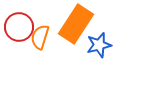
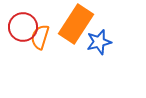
red circle: moved 4 px right
blue star: moved 3 px up
